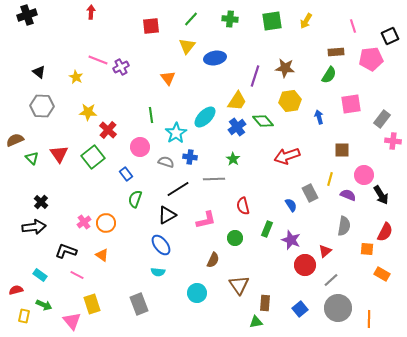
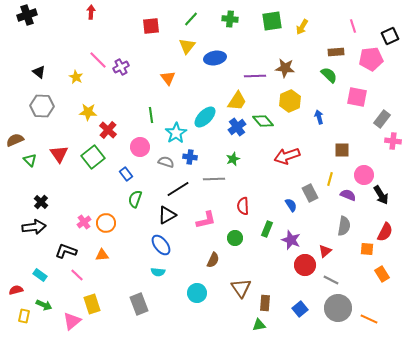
yellow arrow at (306, 21): moved 4 px left, 6 px down
pink line at (98, 60): rotated 24 degrees clockwise
green semicircle at (329, 75): rotated 78 degrees counterclockwise
purple line at (255, 76): rotated 70 degrees clockwise
yellow hexagon at (290, 101): rotated 15 degrees counterclockwise
pink square at (351, 104): moved 6 px right, 7 px up; rotated 20 degrees clockwise
green triangle at (32, 158): moved 2 px left, 2 px down
green star at (233, 159): rotated 16 degrees clockwise
red semicircle at (243, 206): rotated 12 degrees clockwise
orange triangle at (102, 255): rotated 40 degrees counterclockwise
orange rectangle at (382, 274): rotated 28 degrees clockwise
pink line at (77, 275): rotated 16 degrees clockwise
gray line at (331, 280): rotated 70 degrees clockwise
brown triangle at (239, 285): moved 2 px right, 3 px down
orange line at (369, 319): rotated 66 degrees counterclockwise
pink triangle at (72, 321): rotated 30 degrees clockwise
green triangle at (256, 322): moved 3 px right, 3 px down
